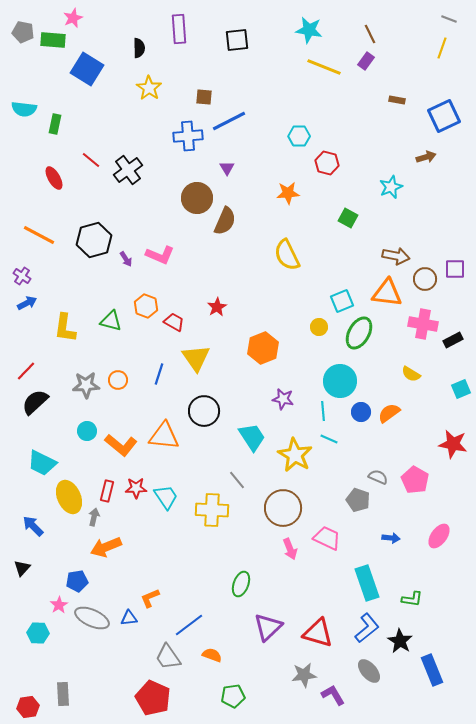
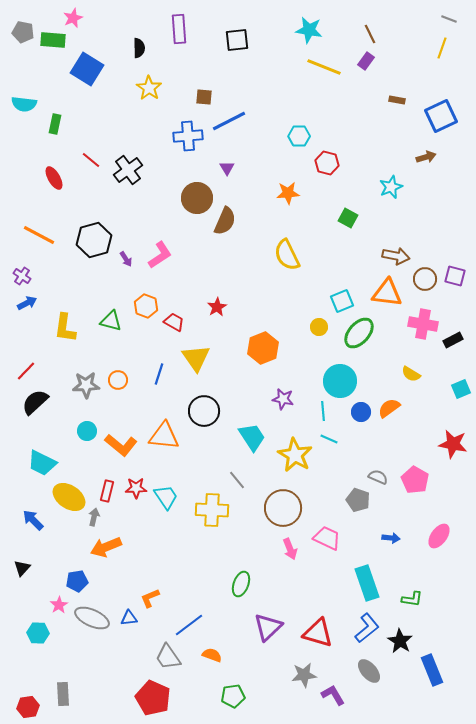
cyan semicircle at (24, 109): moved 5 px up
blue square at (444, 116): moved 3 px left
pink L-shape at (160, 255): rotated 56 degrees counterclockwise
purple square at (455, 269): moved 7 px down; rotated 15 degrees clockwise
green ellipse at (359, 333): rotated 12 degrees clockwise
orange semicircle at (389, 413): moved 5 px up
yellow ellipse at (69, 497): rotated 32 degrees counterclockwise
blue arrow at (33, 526): moved 6 px up
